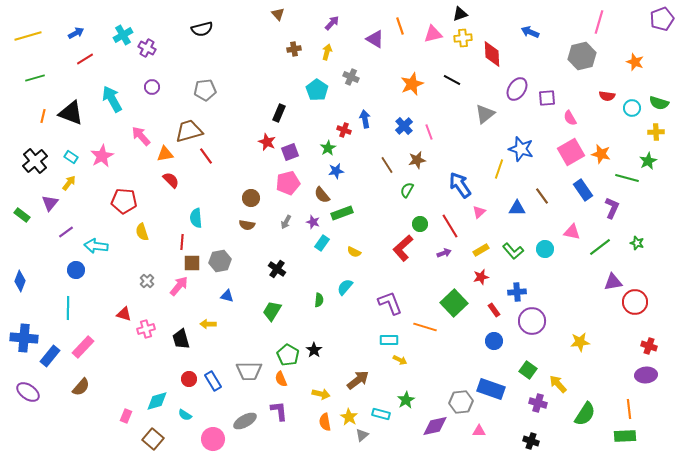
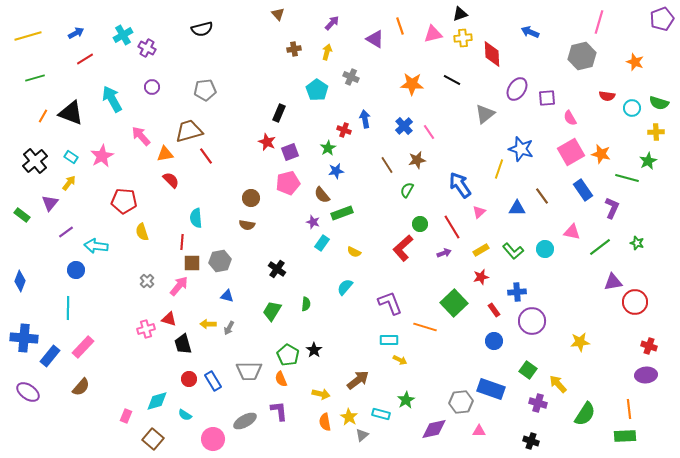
orange star at (412, 84): rotated 25 degrees clockwise
orange line at (43, 116): rotated 16 degrees clockwise
pink line at (429, 132): rotated 14 degrees counterclockwise
gray arrow at (286, 222): moved 57 px left, 106 px down
red line at (450, 226): moved 2 px right, 1 px down
green semicircle at (319, 300): moved 13 px left, 4 px down
red triangle at (124, 314): moved 45 px right, 5 px down
black trapezoid at (181, 339): moved 2 px right, 5 px down
purple diamond at (435, 426): moved 1 px left, 3 px down
